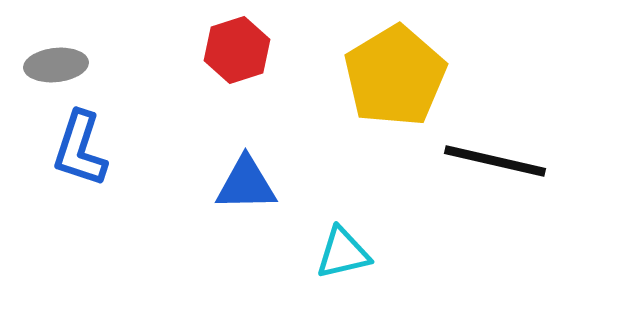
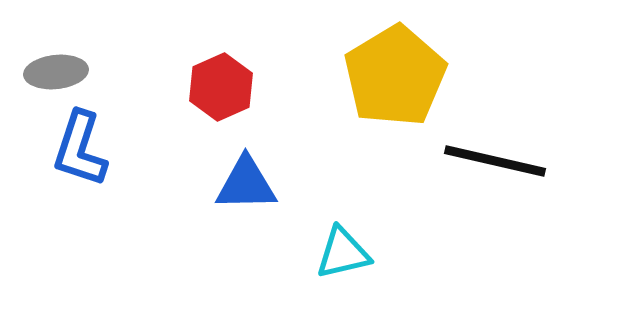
red hexagon: moved 16 px left, 37 px down; rotated 6 degrees counterclockwise
gray ellipse: moved 7 px down
